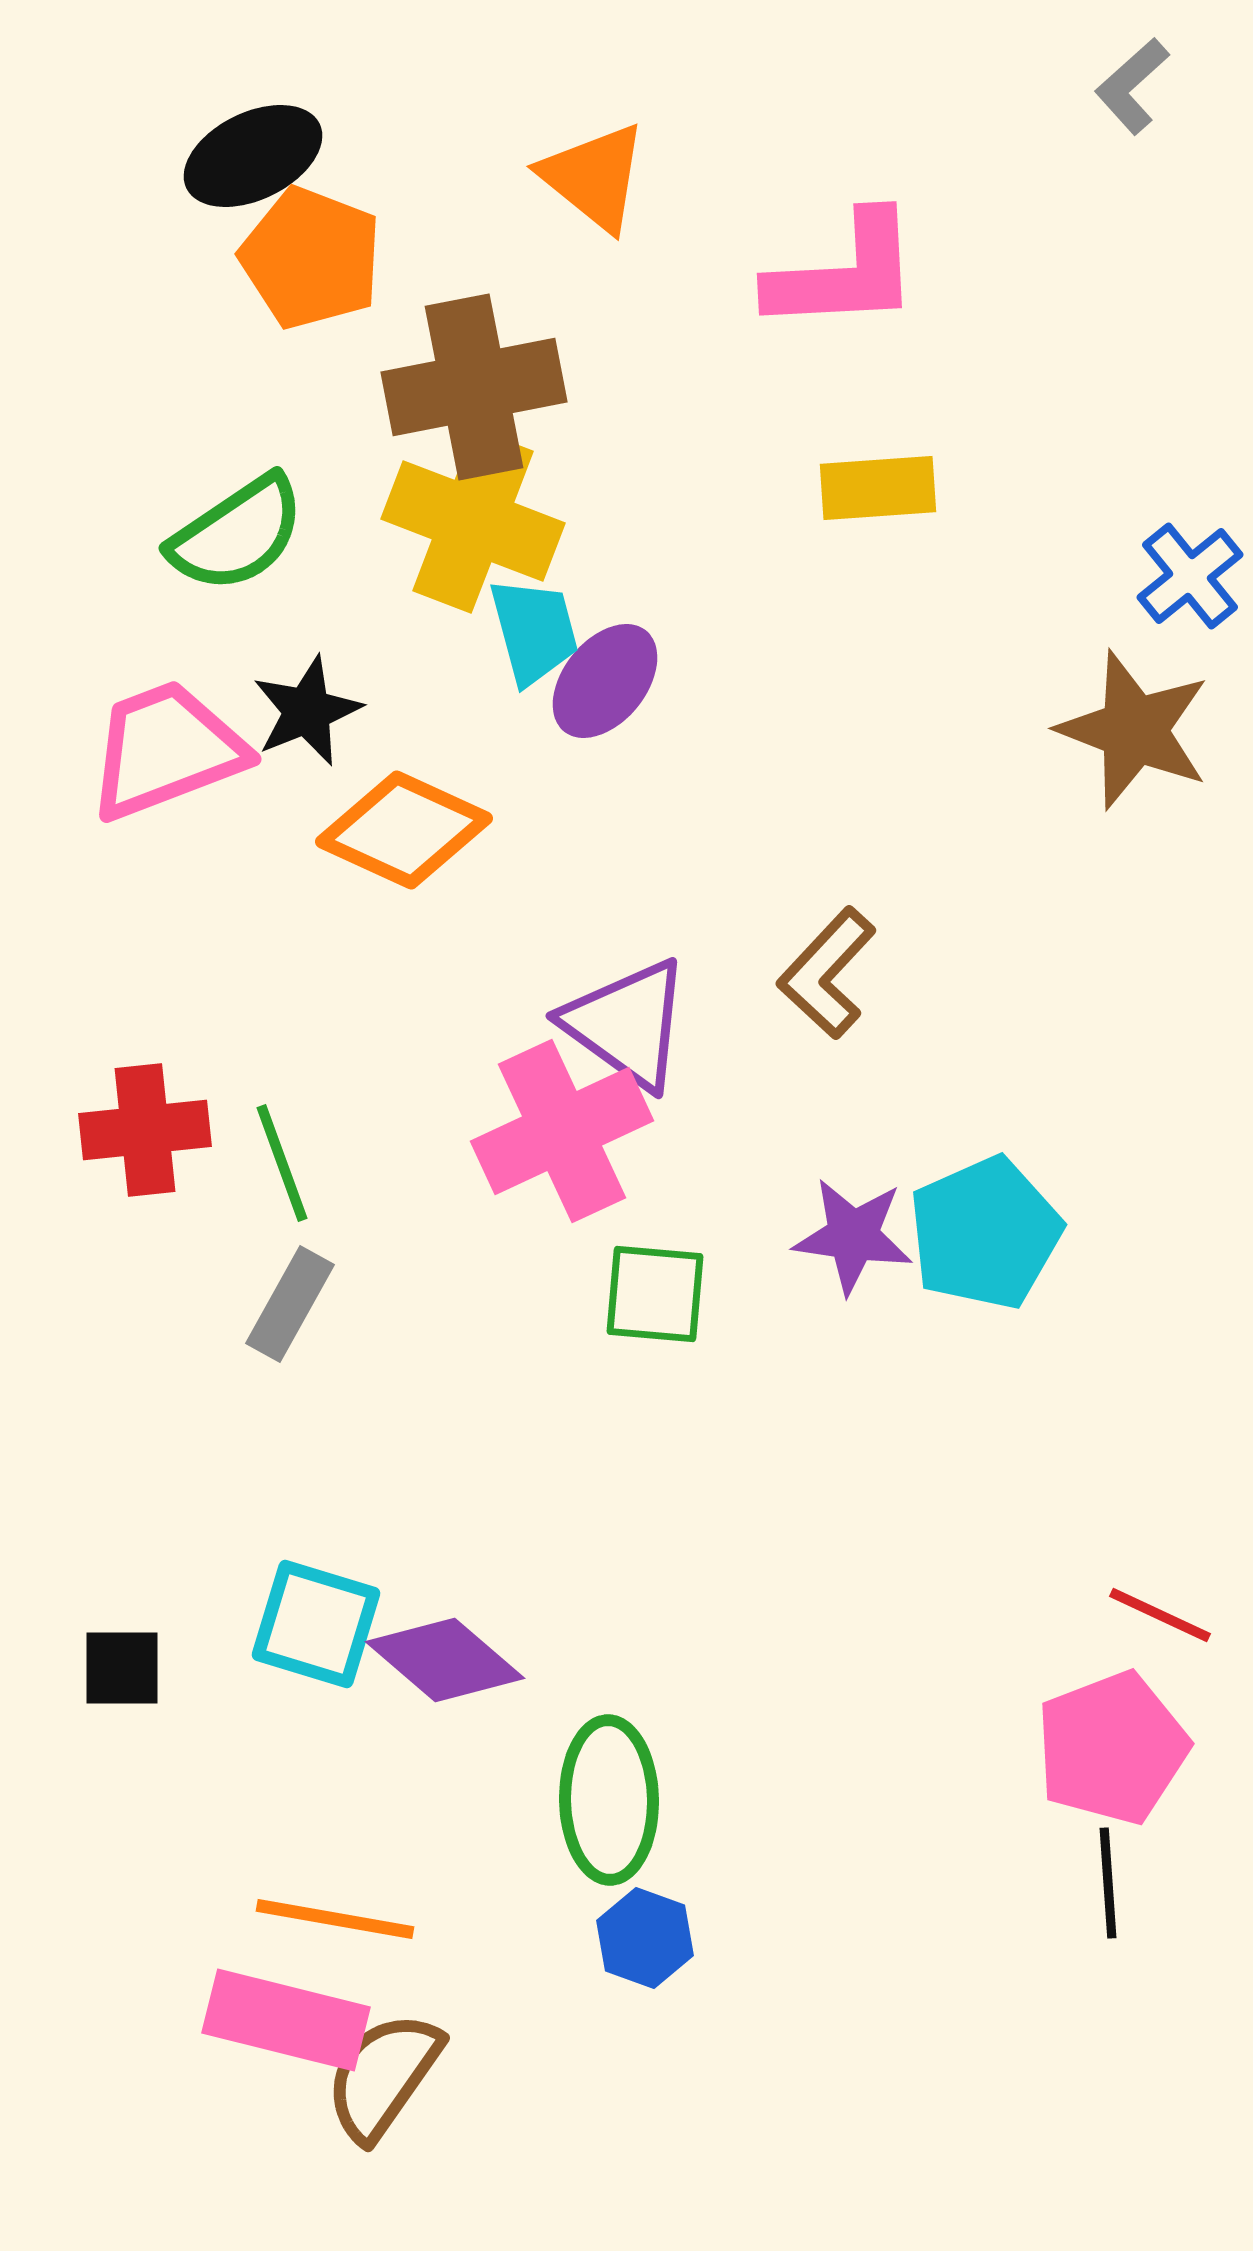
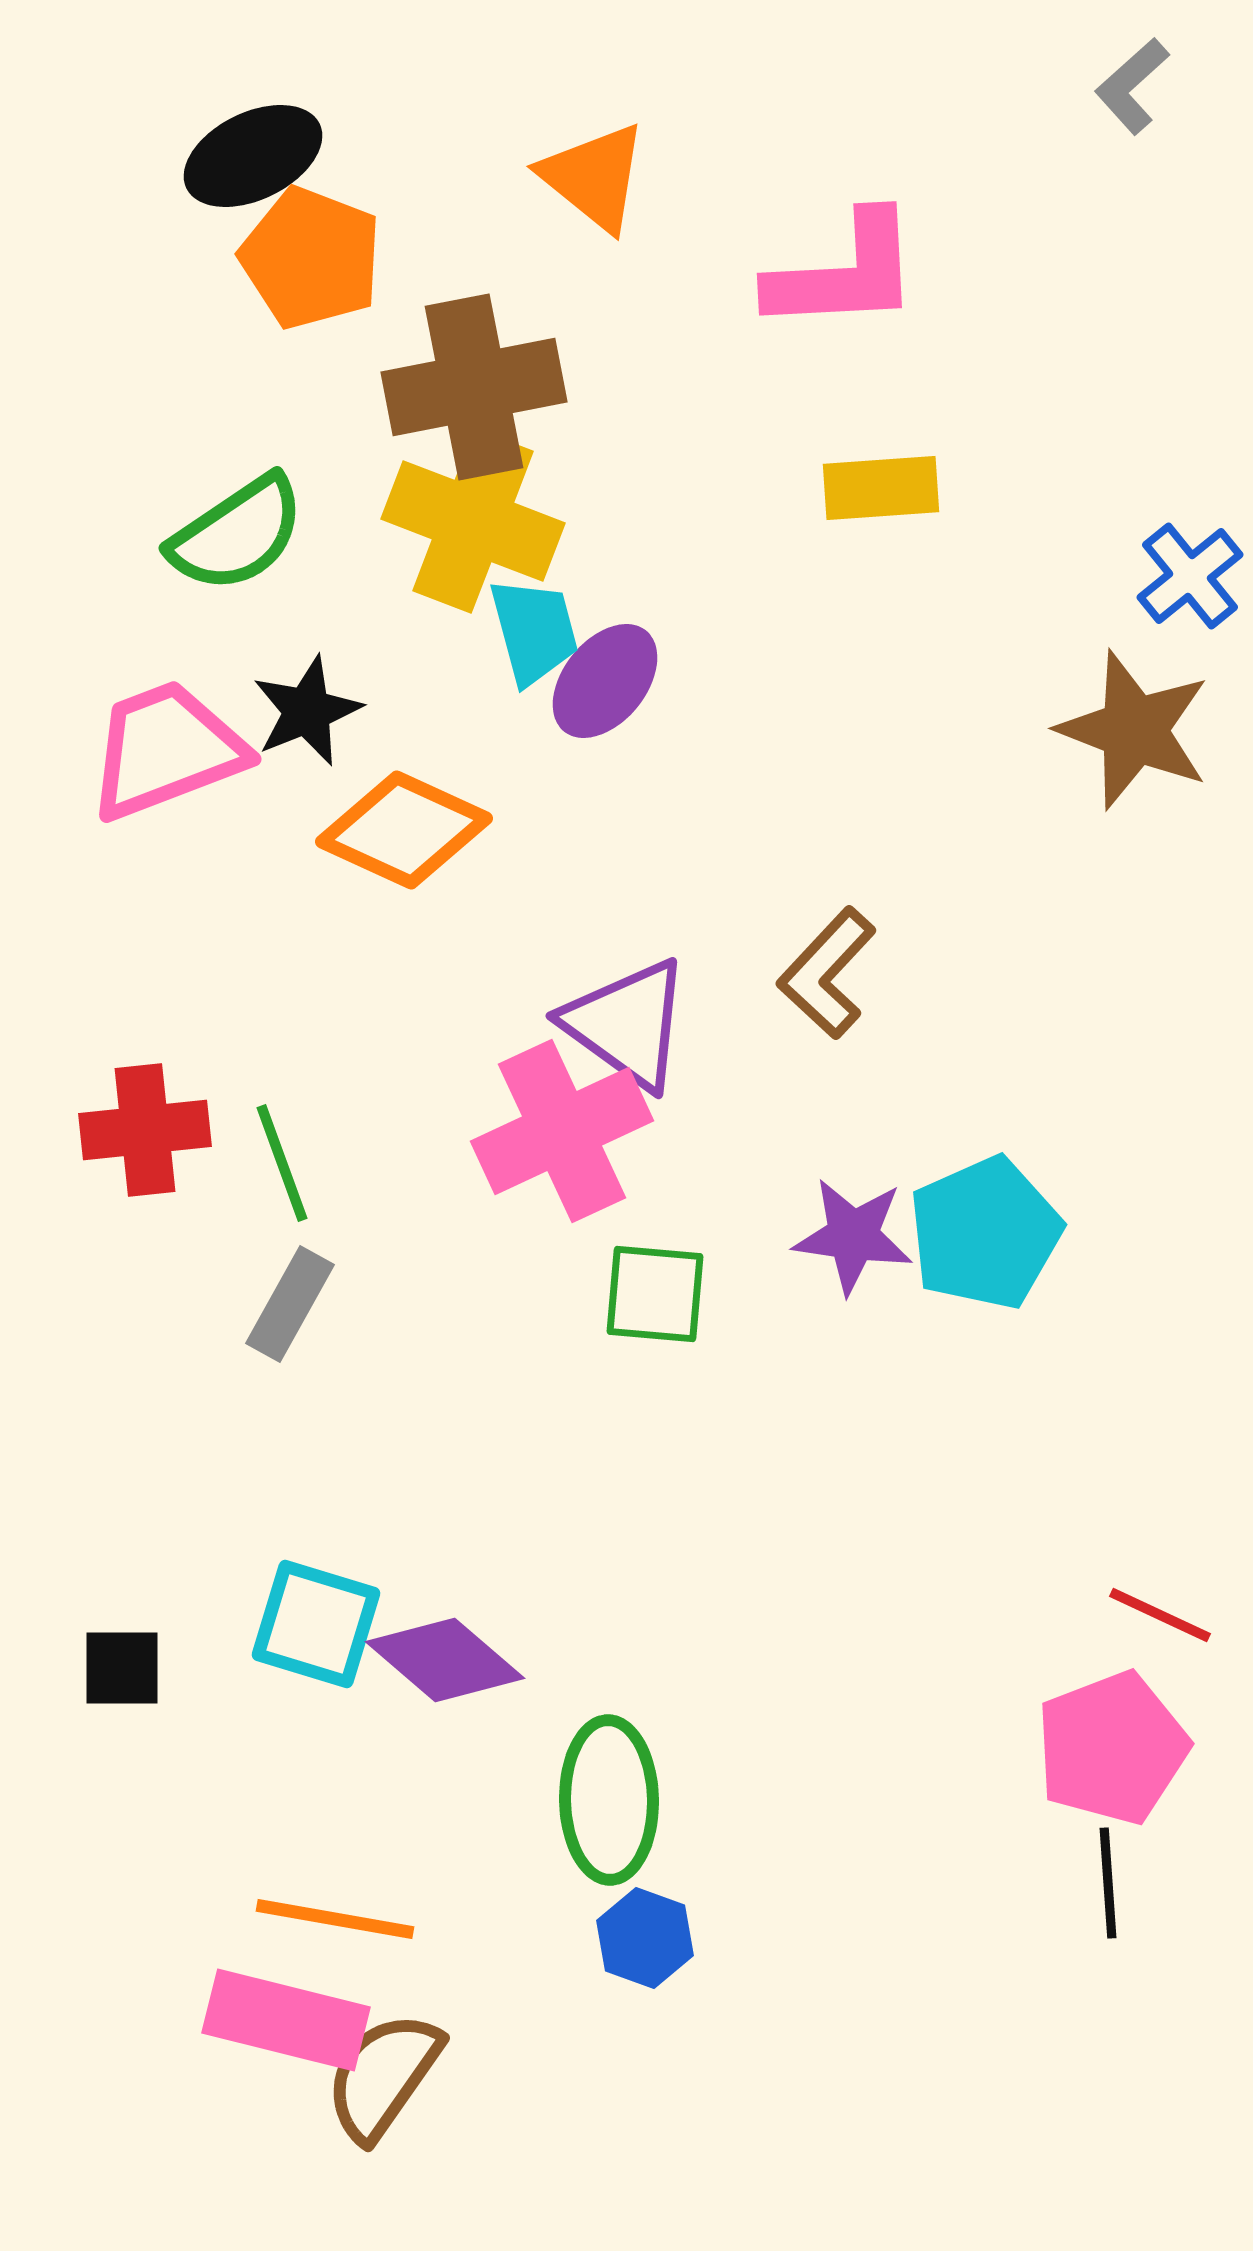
yellow rectangle: moved 3 px right
